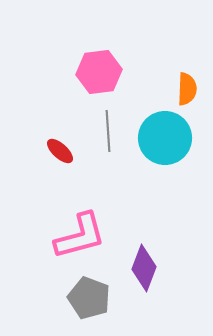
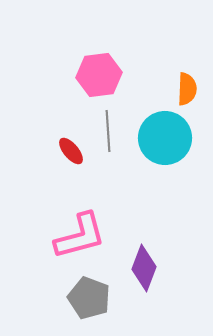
pink hexagon: moved 3 px down
red ellipse: moved 11 px right; rotated 8 degrees clockwise
